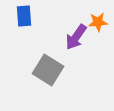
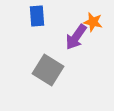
blue rectangle: moved 13 px right
orange star: moved 5 px left; rotated 18 degrees clockwise
